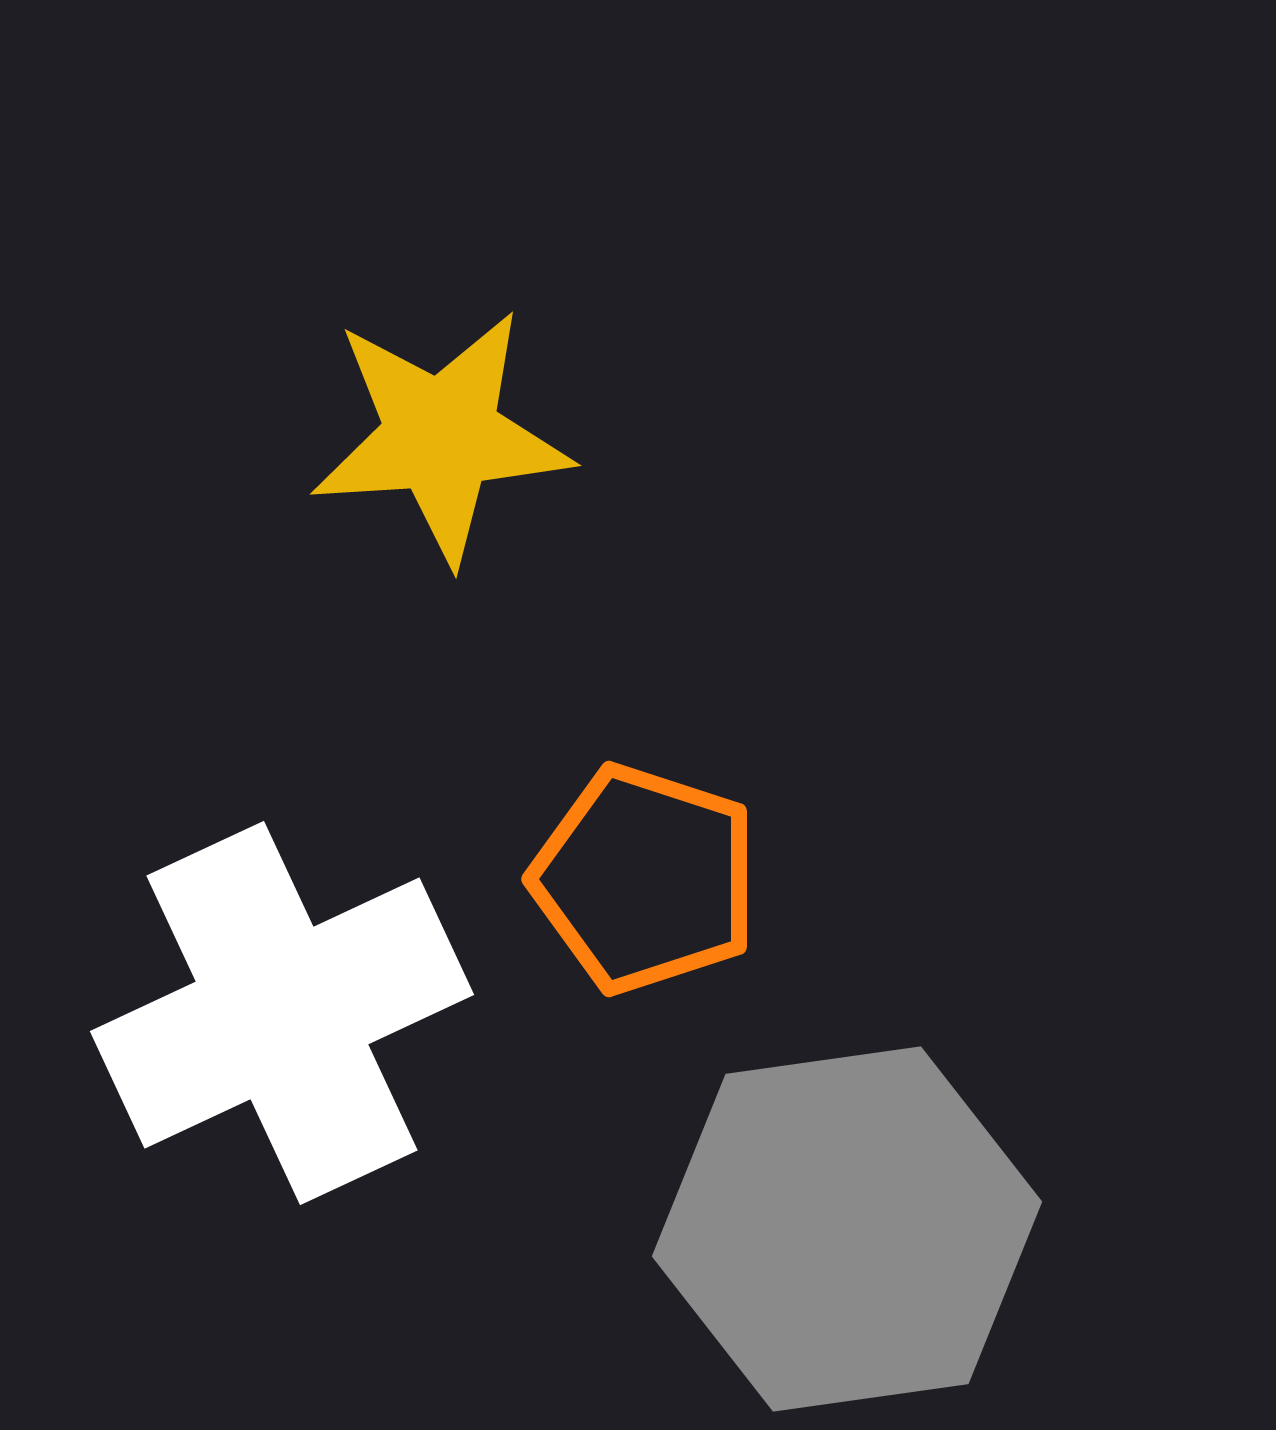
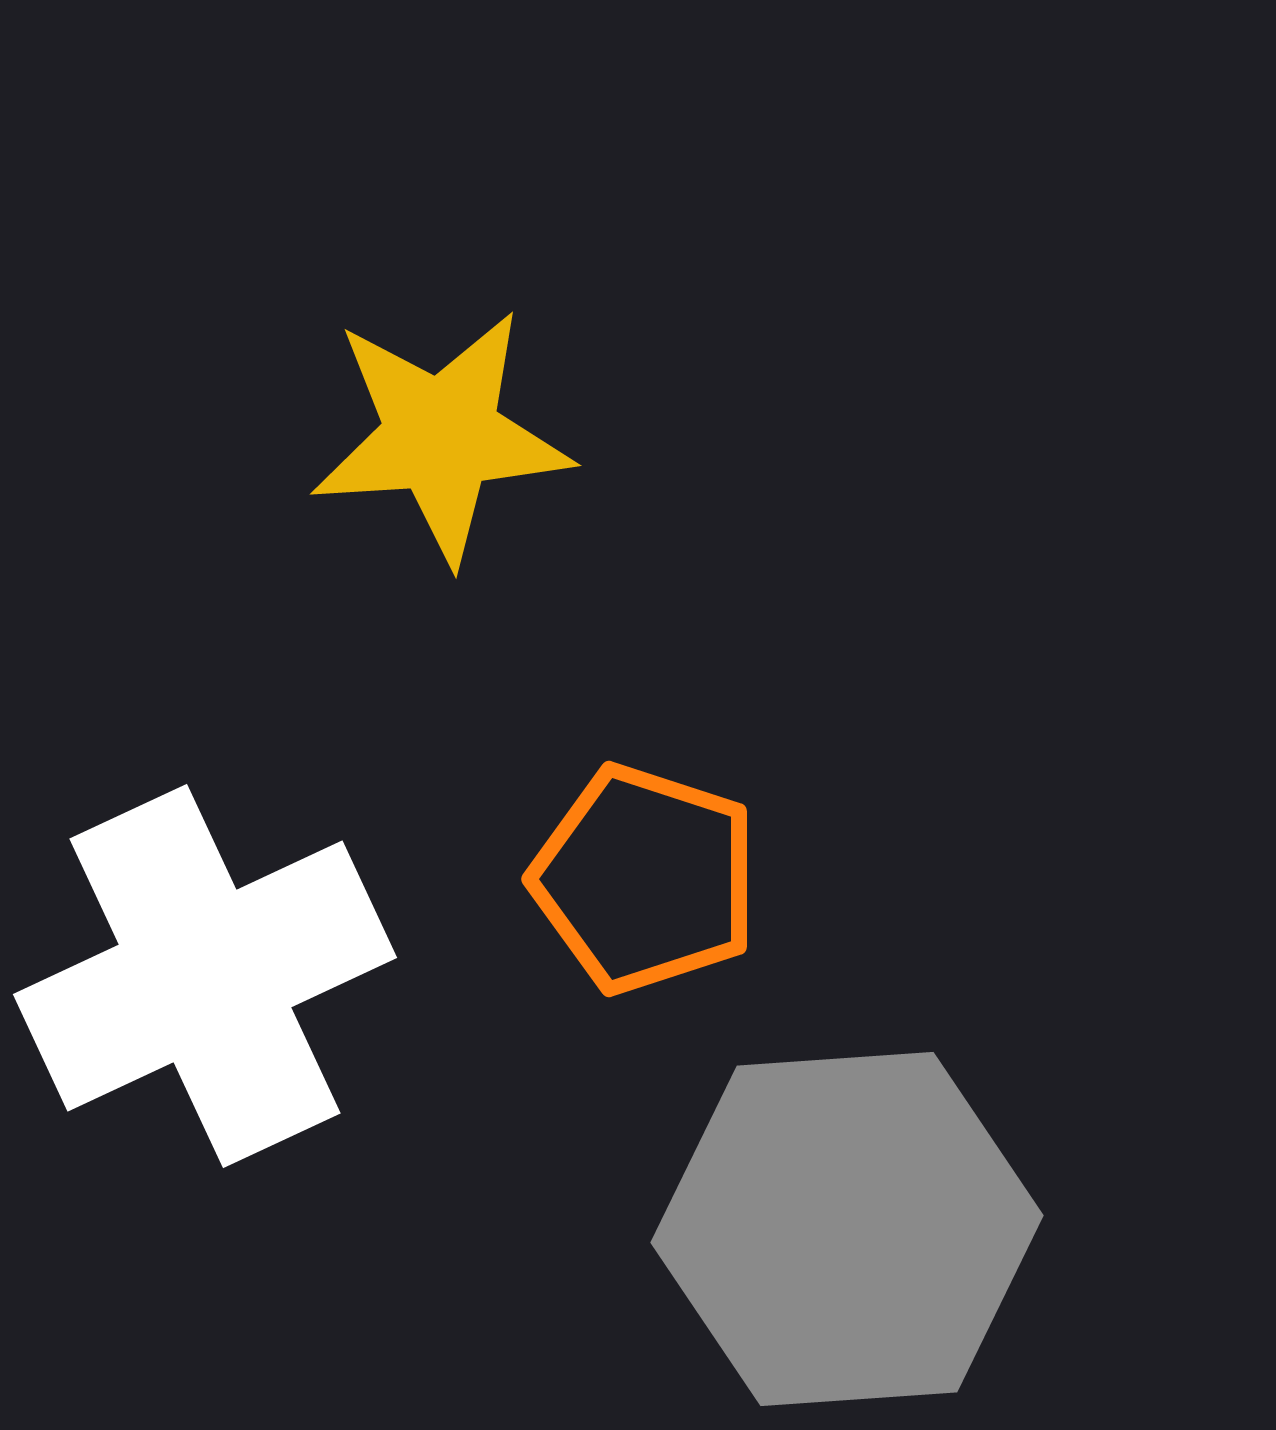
white cross: moved 77 px left, 37 px up
gray hexagon: rotated 4 degrees clockwise
